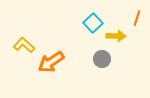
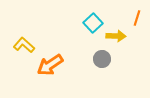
orange arrow: moved 1 px left, 3 px down
